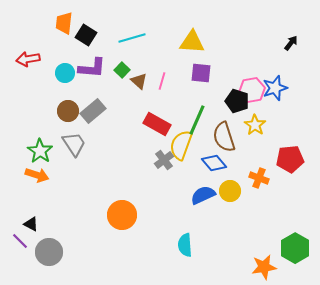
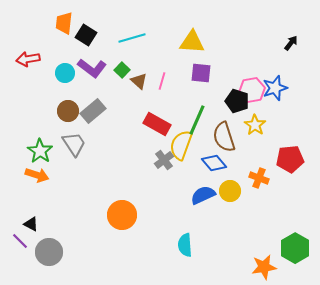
purple L-shape: rotated 32 degrees clockwise
